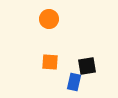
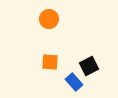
black square: moved 2 px right; rotated 18 degrees counterclockwise
blue rectangle: rotated 54 degrees counterclockwise
